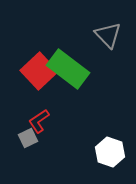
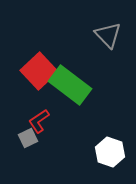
green rectangle: moved 2 px right, 16 px down
